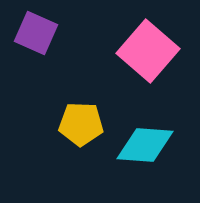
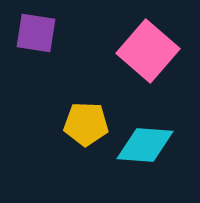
purple square: rotated 15 degrees counterclockwise
yellow pentagon: moved 5 px right
